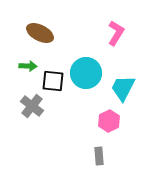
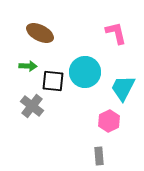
pink L-shape: rotated 45 degrees counterclockwise
cyan circle: moved 1 px left, 1 px up
